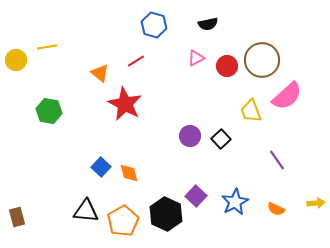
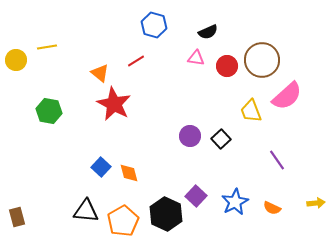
black semicircle: moved 8 px down; rotated 12 degrees counterclockwise
pink triangle: rotated 36 degrees clockwise
red star: moved 11 px left
orange semicircle: moved 4 px left, 1 px up
